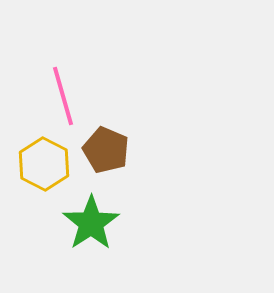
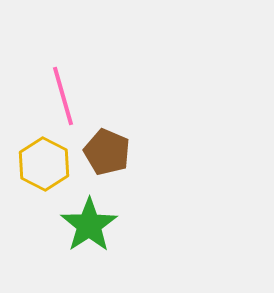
brown pentagon: moved 1 px right, 2 px down
green star: moved 2 px left, 2 px down
